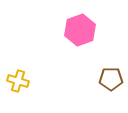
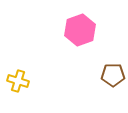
brown pentagon: moved 2 px right, 4 px up
